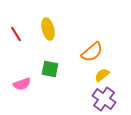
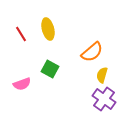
red line: moved 5 px right
green square: rotated 18 degrees clockwise
yellow semicircle: rotated 35 degrees counterclockwise
